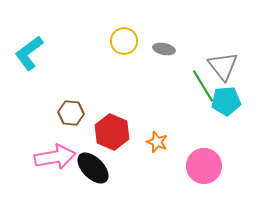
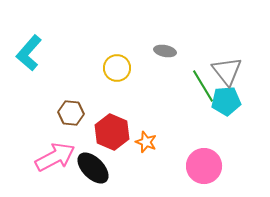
yellow circle: moved 7 px left, 27 px down
gray ellipse: moved 1 px right, 2 px down
cyan L-shape: rotated 12 degrees counterclockwise
gray triangle: moved 4 px right, 5 px down
orange star: moved 11 px left
pink arrow: rotated 18 degrees counterclockwise
